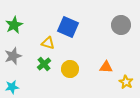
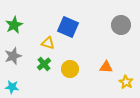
cyan star: rotated 16 degrees clockwise
